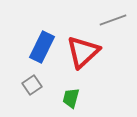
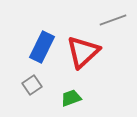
green trapezoid: rotated 55 degrees clockwise
